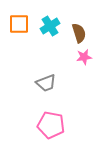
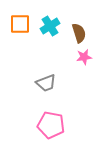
orange square: moved 1 px right
